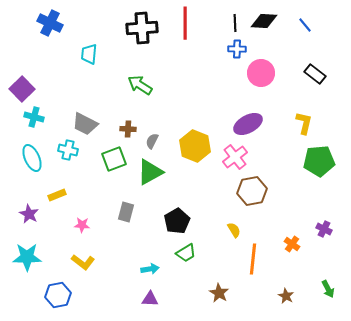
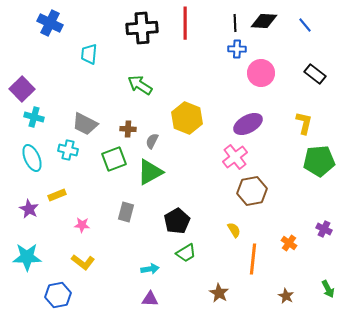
yellow hexagon at (195, 146): moved 8 px left, 28 px up
purple star at (29, 214): moved 5 px up
orange cross at (292, 244): moved 3 px left, 1 px up
